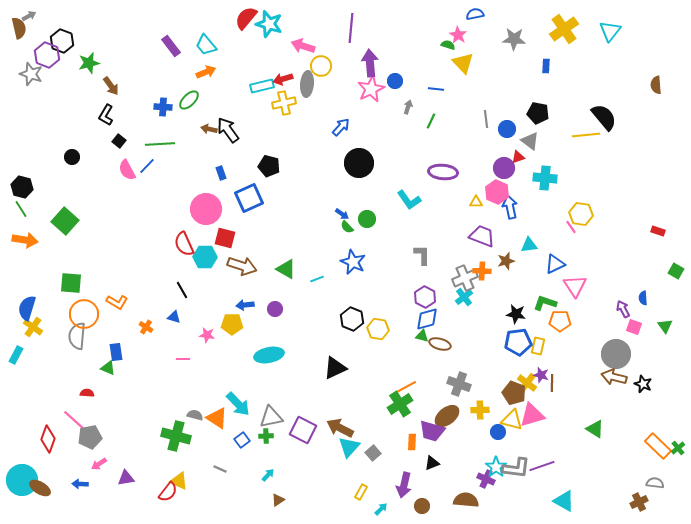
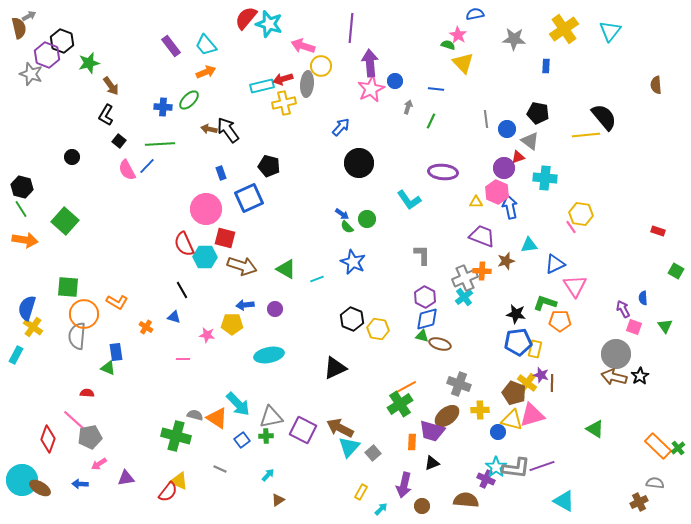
green square at (71, 283): moved 3 px left, 4 px down
yellow rectangle at (538, 346): moved 3 px left, 3 px down
black star at (643, 384): moved 3 px left, 8 px up; rotated 18 degrees clockwise
